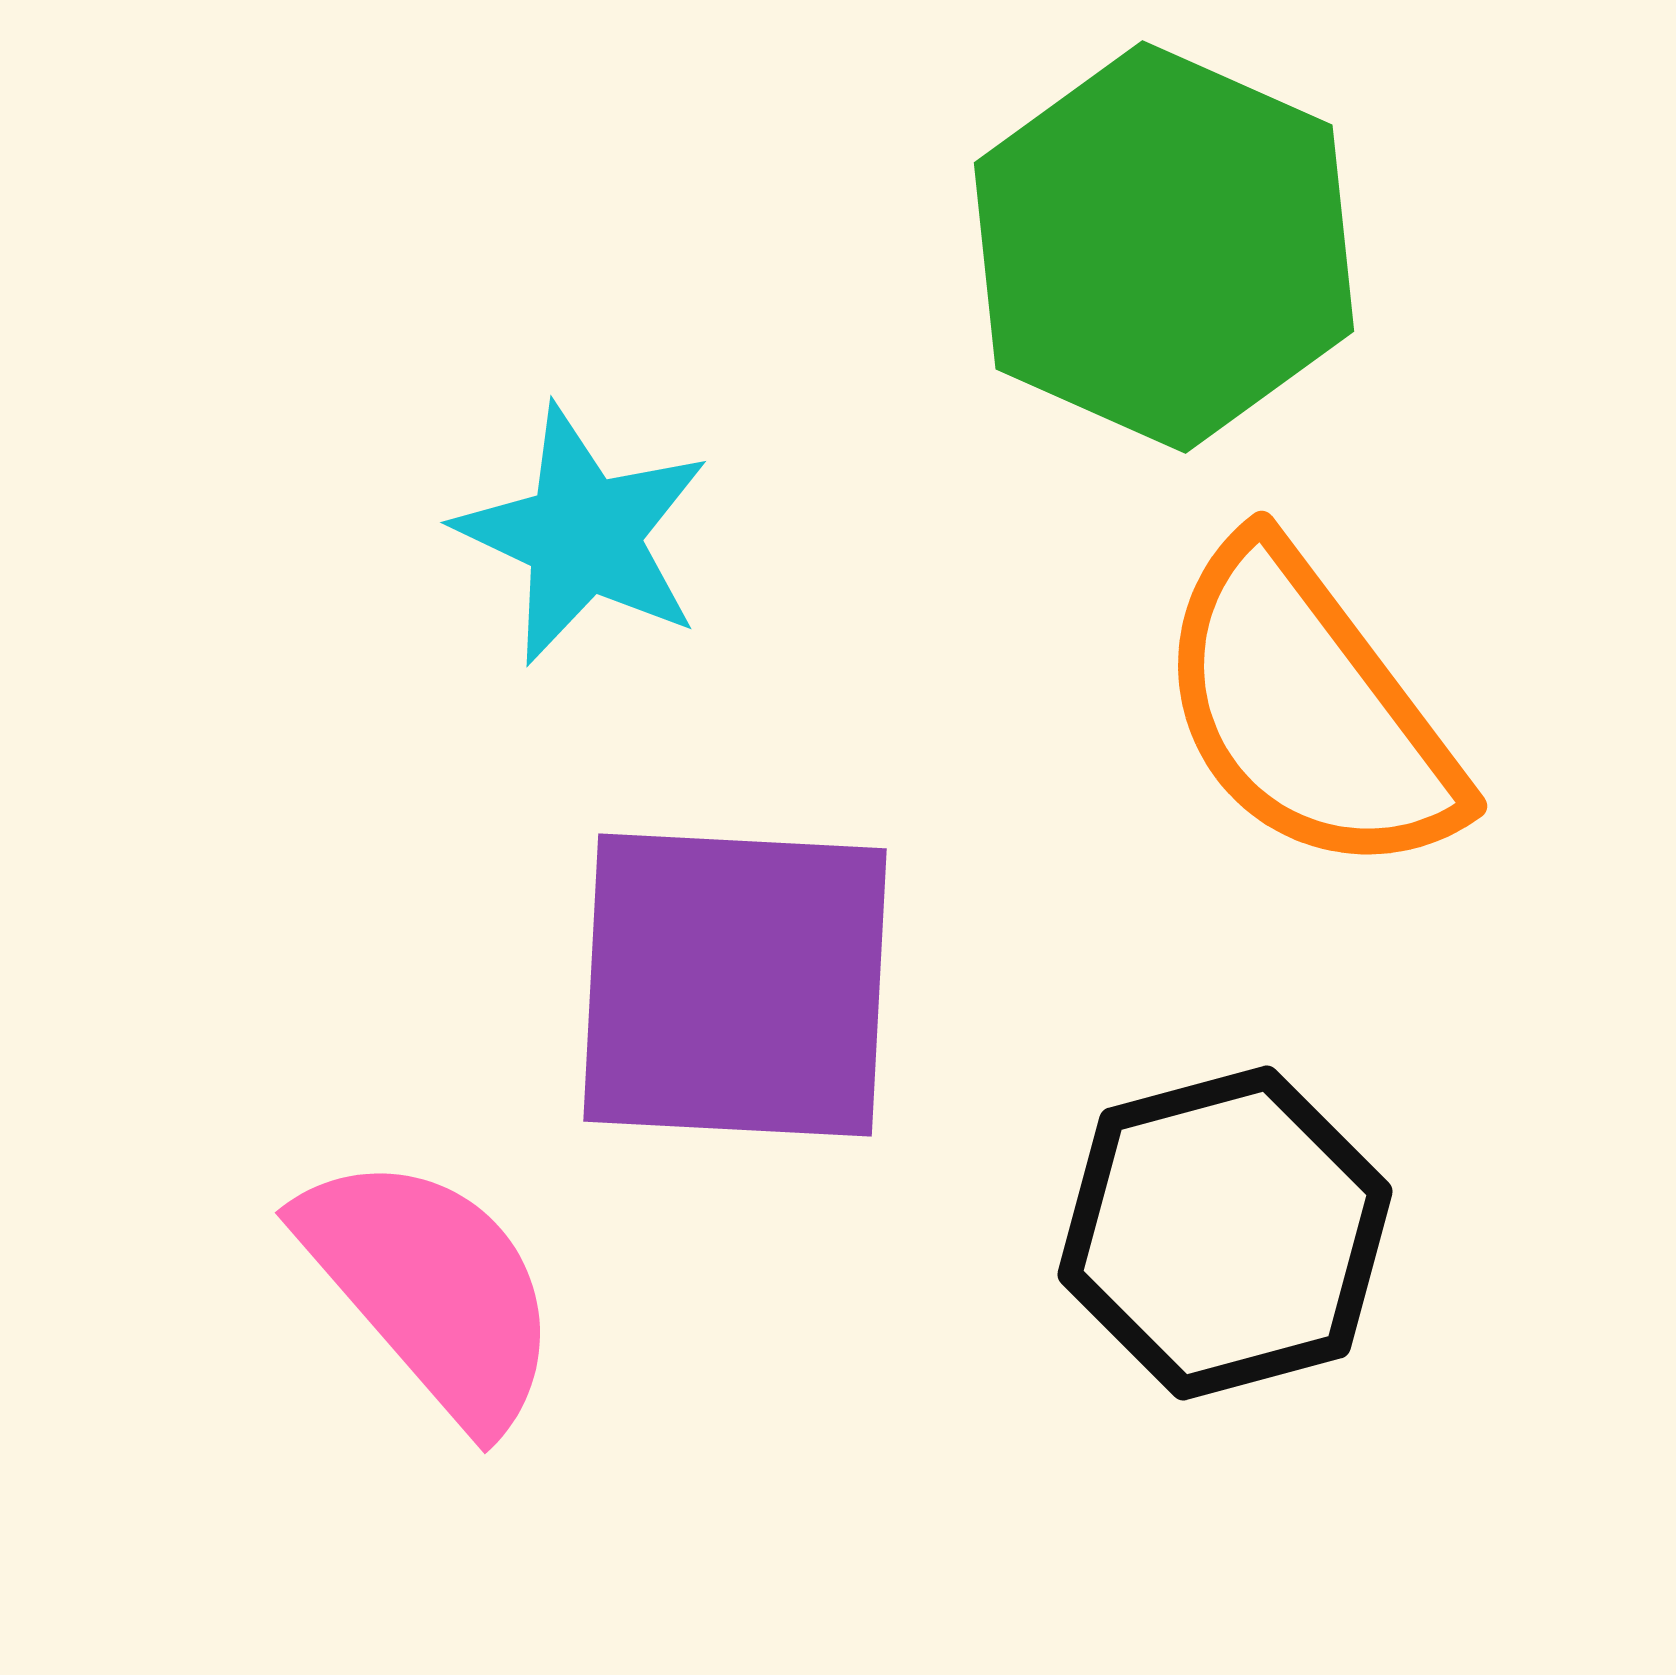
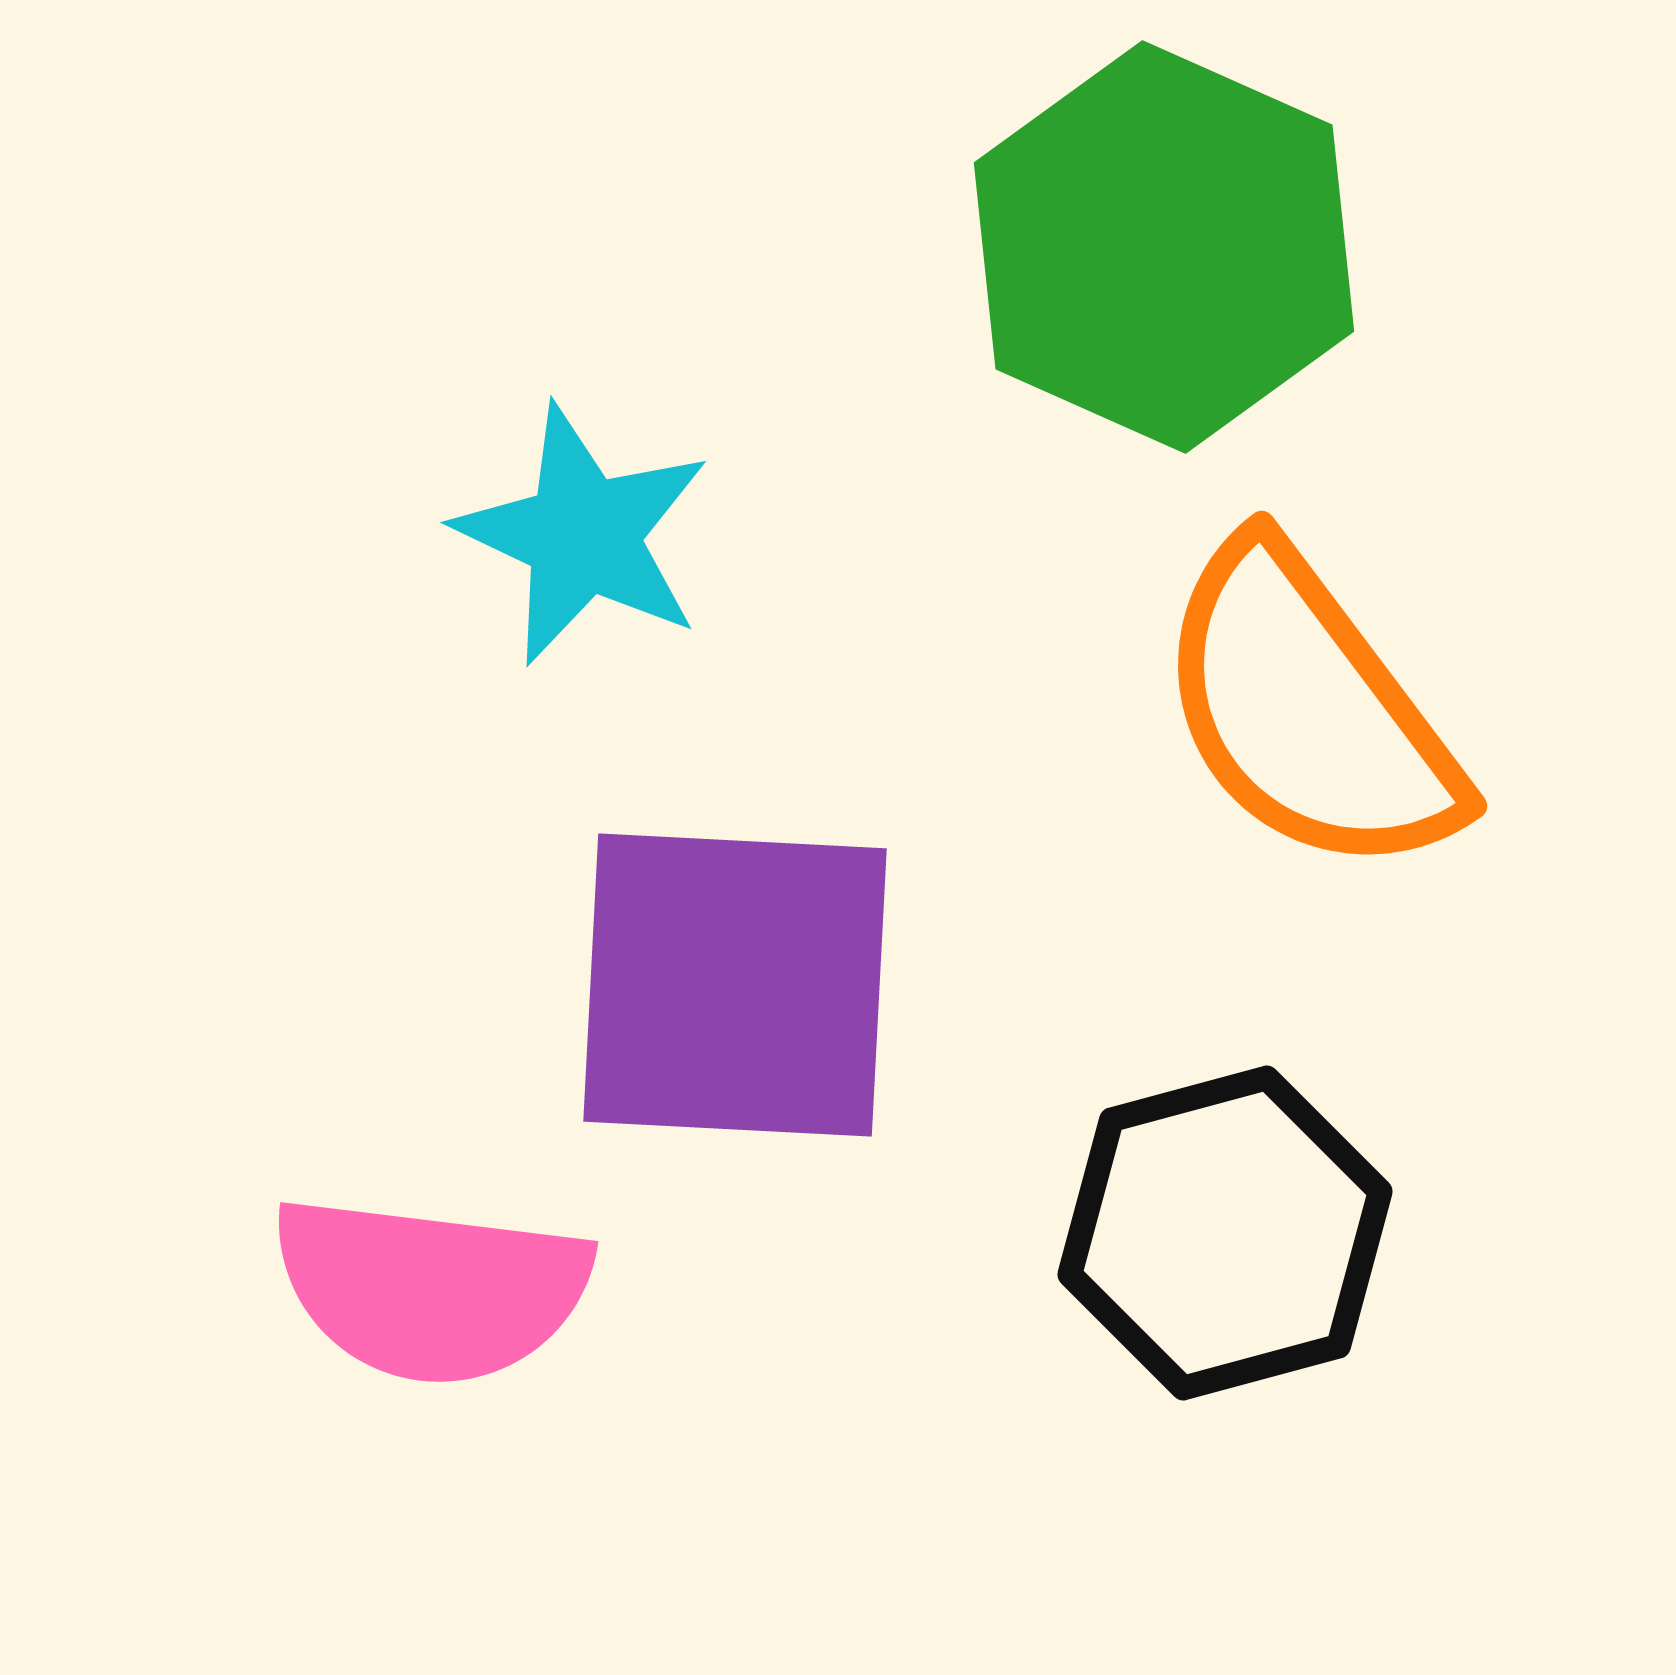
pink semicircle: rotated 138 degrees clockwise
